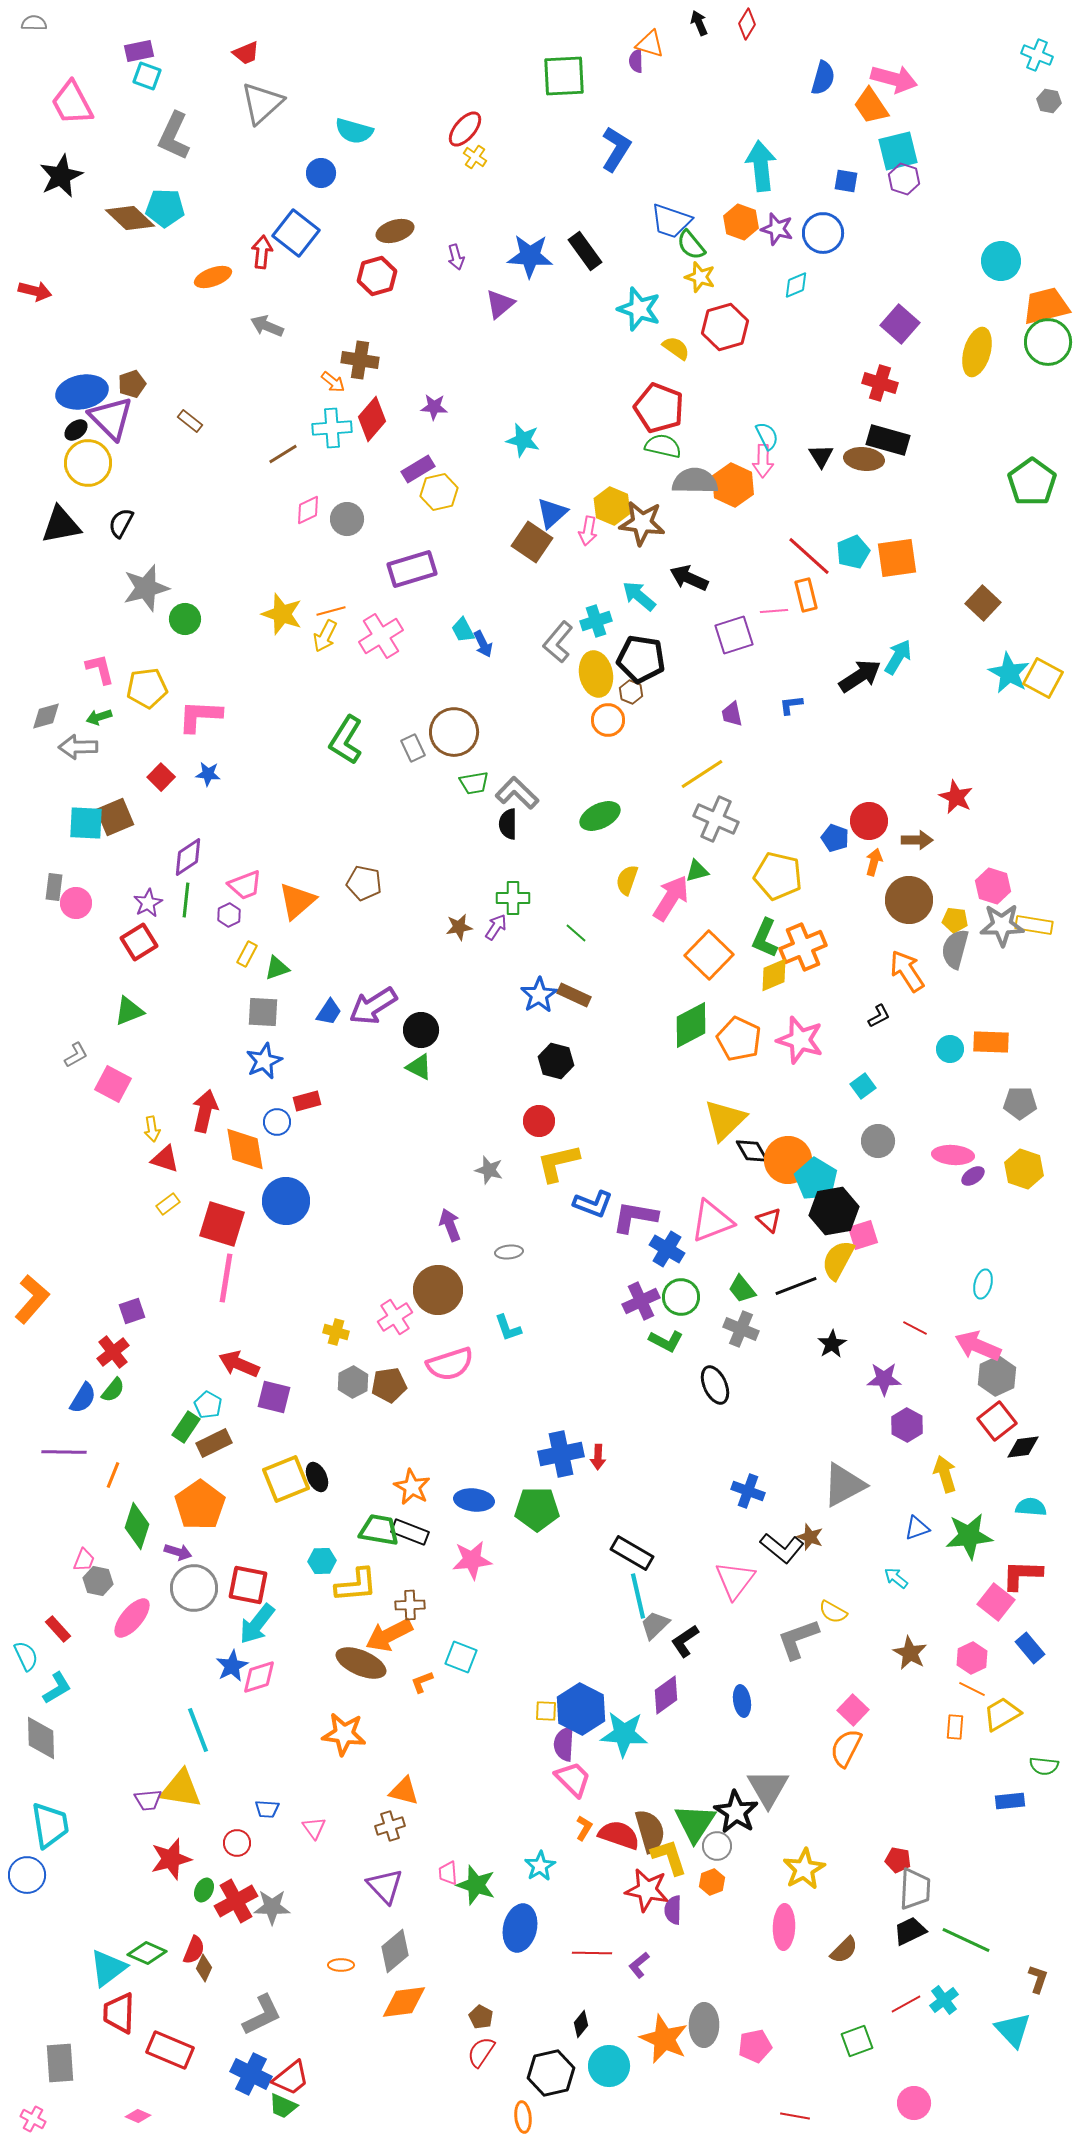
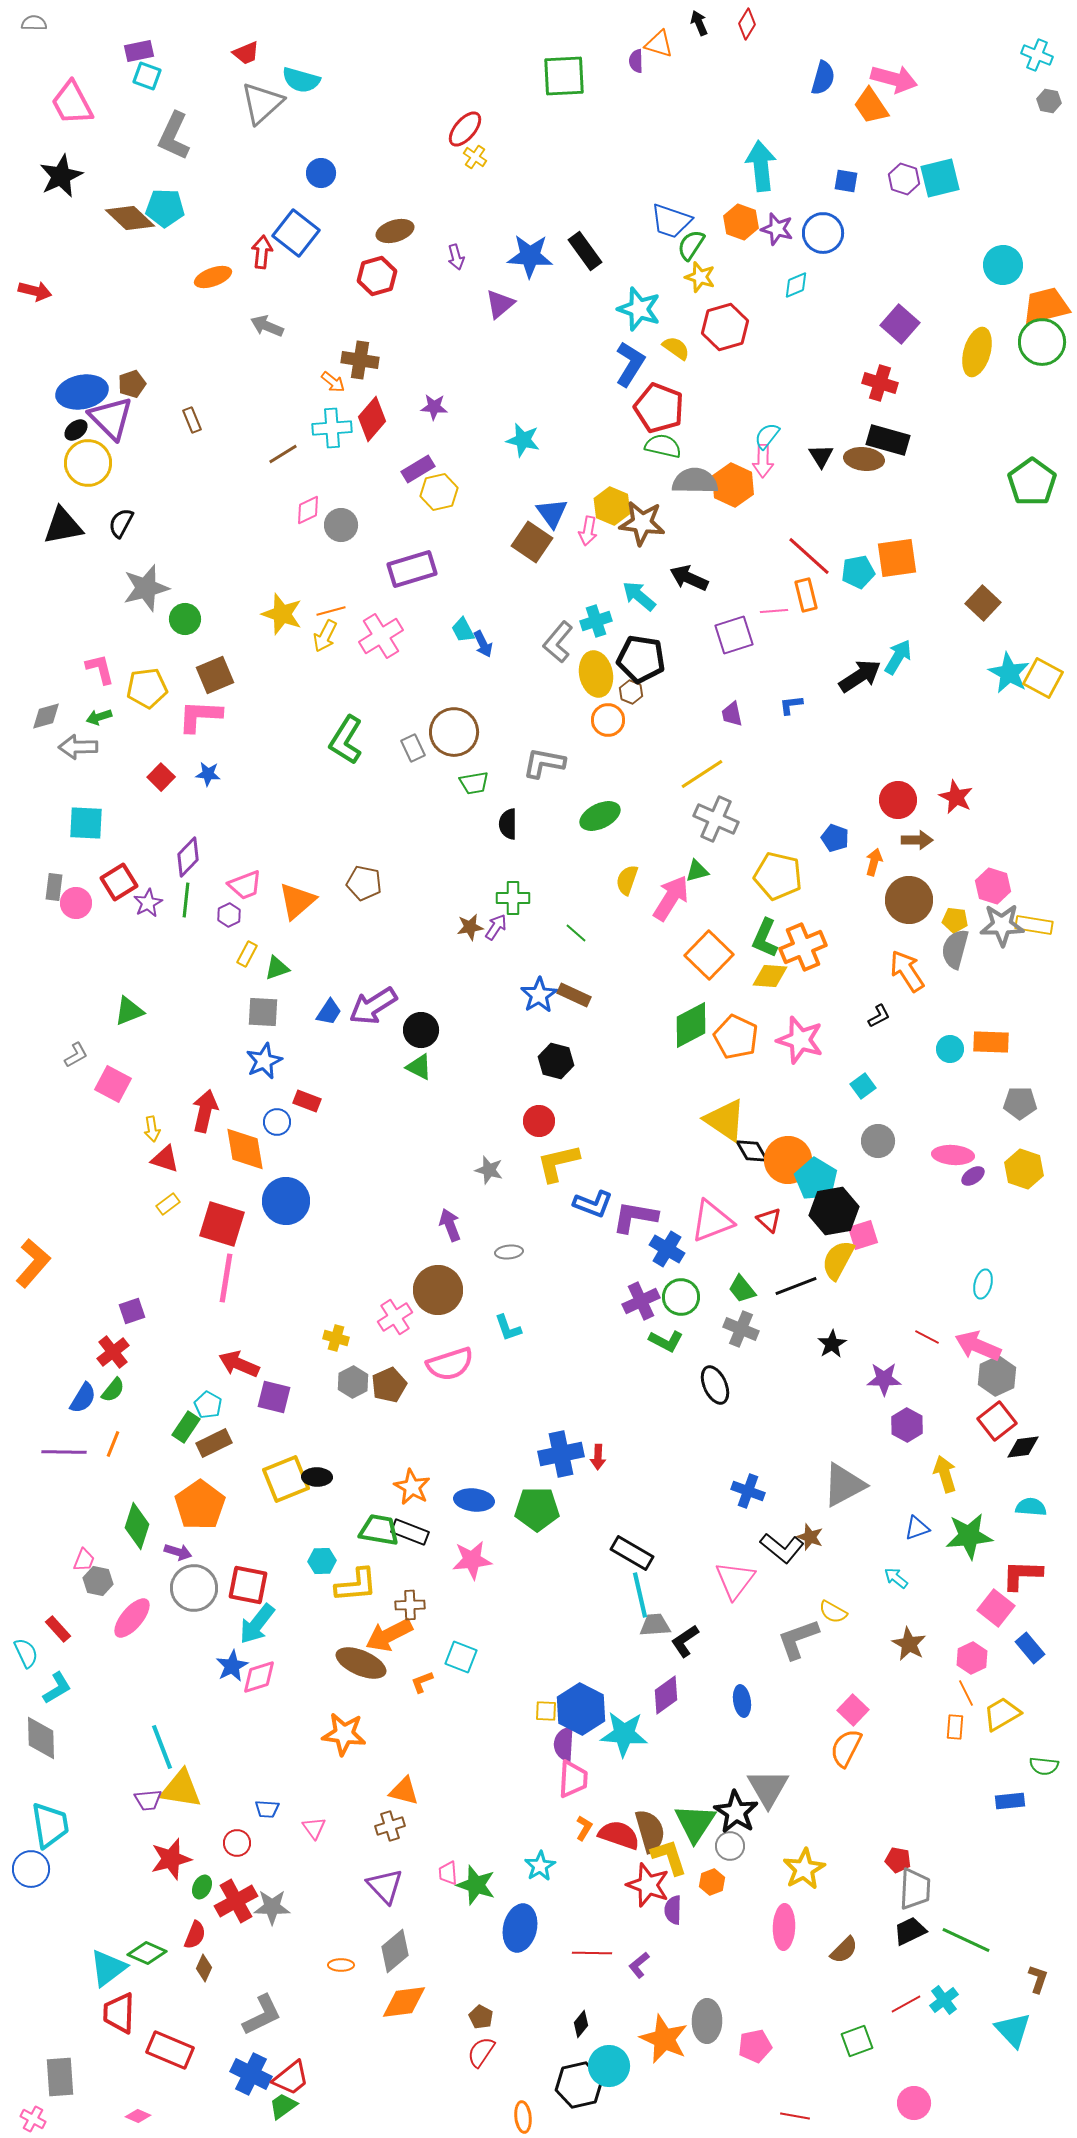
orange triangle at (650, 44): moved 9 px right
cyan semicircle at (354, 131): moved 53 px left, 51 px up
blue L-shape at (616, 149): moved 14 px right, 215 px down
cyan square at (898, 151): moved 42 px right, 27 px down
green semicircle at (691, 245): rotated 72 degrees clockwise
cyan circle at (1001, 261): moved 2 px right, 4 px down
green circle at (1048, 342): moved 6 px left
brown rectangle at (190, 421): moved 2 px right, 1 px up; rotated 30 degrees clockwise
cyan semicircle at (767, 436): rotated 116 degrees counterclockwise
blue triangle at (552, 513): rotated 24 degrees counterclockwise
gray circle at (347, 519): moved 6 px left, 6 px down
black triangle at (61, 525): moved 2 px right, 1 px down
cyan pentagon at (853, 552): moved 5 px right, 20 px down; rotated 12 degrees clockwise
gray L-shape at (517, 793): moved 27 px right, 30 px up; rotated 33 degrees counterclockwise
brown square at (115, 817): moved 100 px right, 142 px up
red circle at (869, 821): moved 29 px right, 21 px up
purple diamond at (188, 857): rotated 12 degrees counterclockwise
brown star at (459, 927): moved 11 px right
red square at (139, 942): moved 20 px left, 60 px up
yellow diamond at (774, 975): moved 4 px left, 1 px down; rotated 27 degrees clockwise
orange pentagon at (739, 1039): moved 3 px left, 2 px up
red rectangle at (307, 1101): rotated 36 degrees clockwise
yellow triangle at (725, 1120): rotated 42 degrees counterclockwise
orange L-shape at (32, 1299): moved 1 px right, 36 px up
red line at (915, 1328): moved 12 px right, 9 px down
yellow cross at (336, 1332): moved 6 px down
brown pentagon at (389, 1385): rotated 16 degrees counterclockwise
orange line at (113, 1475): moved 31 px up
black ellipse at (317, 1477): rotated 64 degrees counterclockwise
cyan line at (638, 1596): moved 2 px right, 1 px up
pink square at (996, 1602): moved 6 px down
gray trapezoid at (655, 1625): rotated 40 degrees clockwise
brown star at (910, 1653): moved 1 px left, 9 px up
cyan semicircle at (26, 1656): moved 3 px up
orange line at (972, 1689): moved 6 px left, 4 px down; rotated 36 degrees clockwise
cyan line at (198, 1730): moved 36 px left, 17 px down
pink trapezoid at (573, 1779): rotated 48 degrees clockwise
gray circle at (717, 1846): moved 13 px right
blue circle at (27, 1875): moved 4 px right, 6 px up
green ellipse at (204, 1890): moved 2 px left, 3 px up
red star at (647, 1890): moved 1 px right, 5 px up; rotated 9 degrees clockwise
red semicircle at (194, 1950): moved 1 px right, 15 px up
gray ellipse at (704, 2025): moved 3 px right, 4 px up
gray rectangle at (60, 2063): moved 14 px down
black hexagon at (551, 2073): moved 28 px right, 12 px down
green trapezoid at (283, 2106): rotated 120 degrees clockwise
